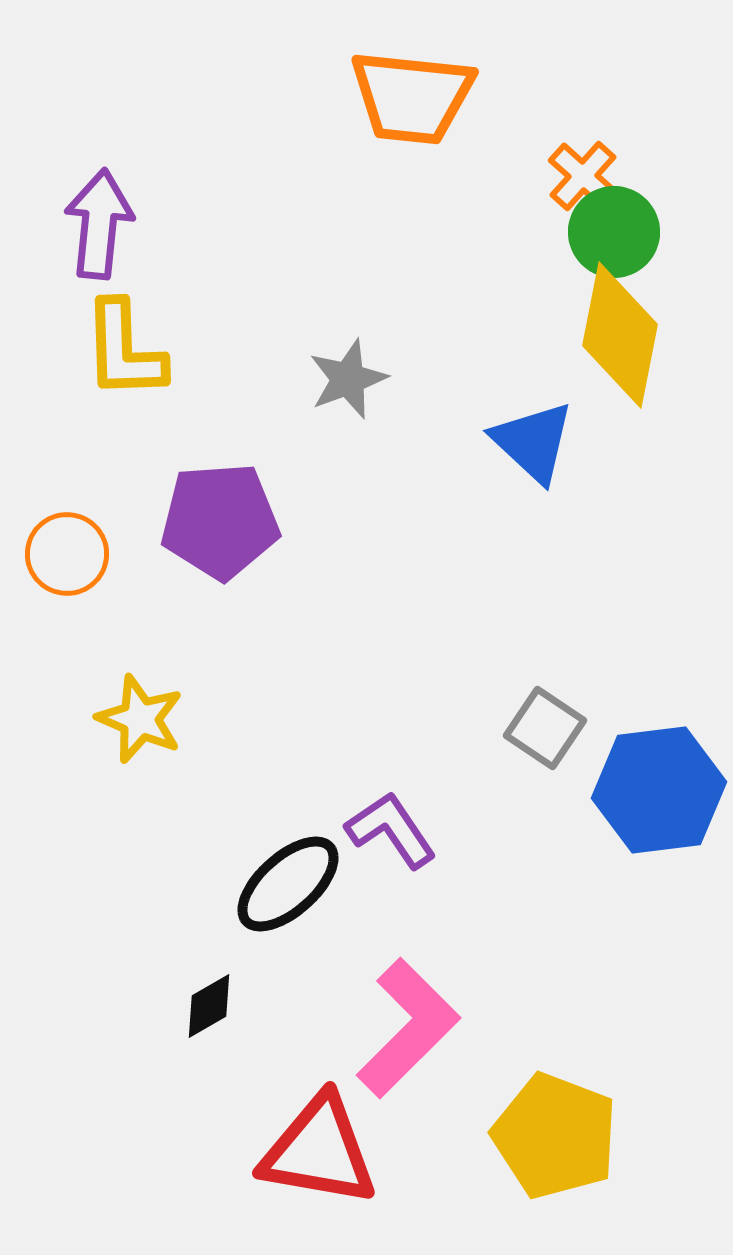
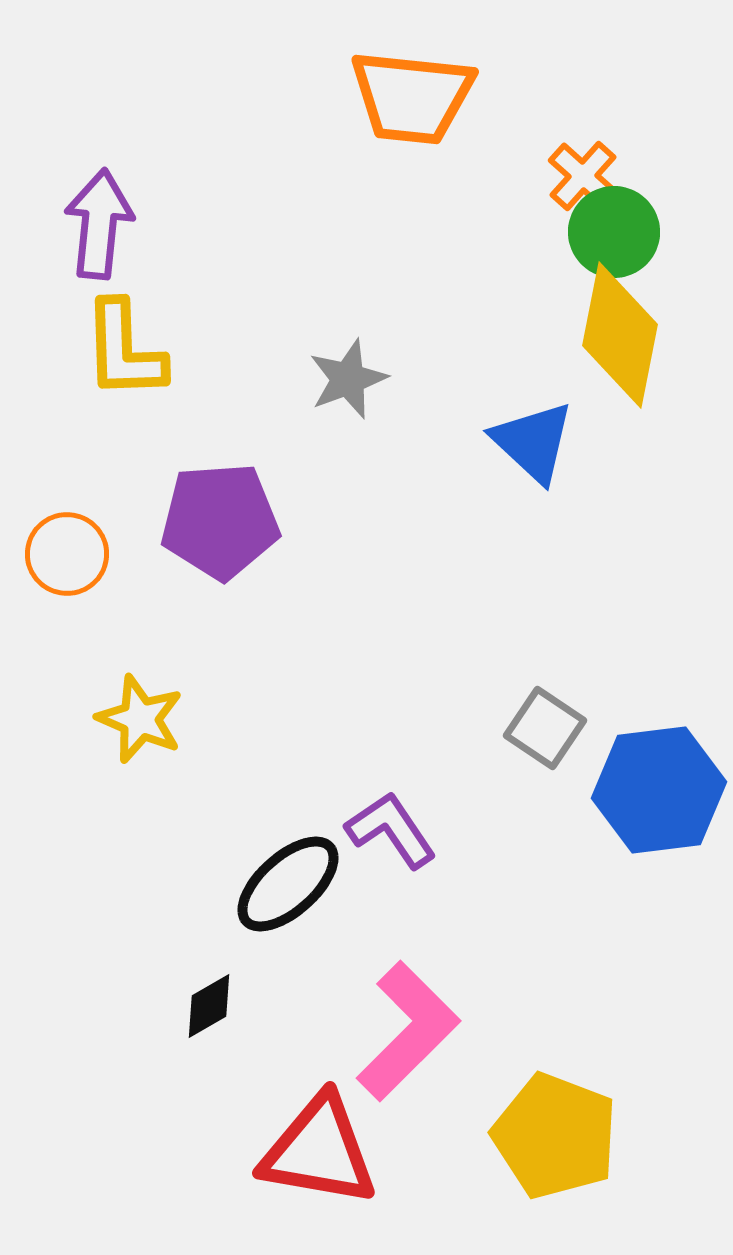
pink L-shape: moved 3 px down
